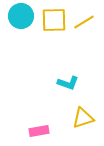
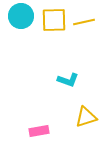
yellow line: rotated 20 degrees clockwise
cyan L-shape: moved 3 px up
yellow triangle: moved 3 px right, 1 px up
